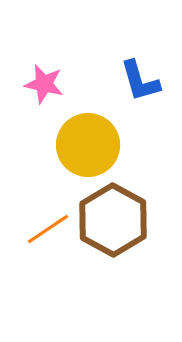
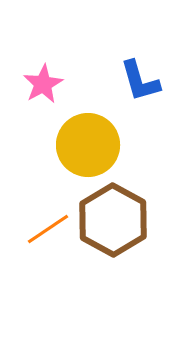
pink star: moved 1 px left; rotated 30 degrees clockwise
